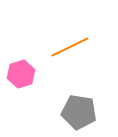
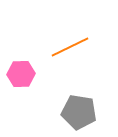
pink hexagon: rotated 16 degrees clockwise
